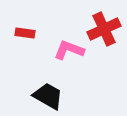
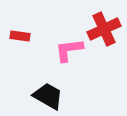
red rectangle: moved 5 px left, 3 px down
pink L-shape: rotated 28 degrees counterclockwise
